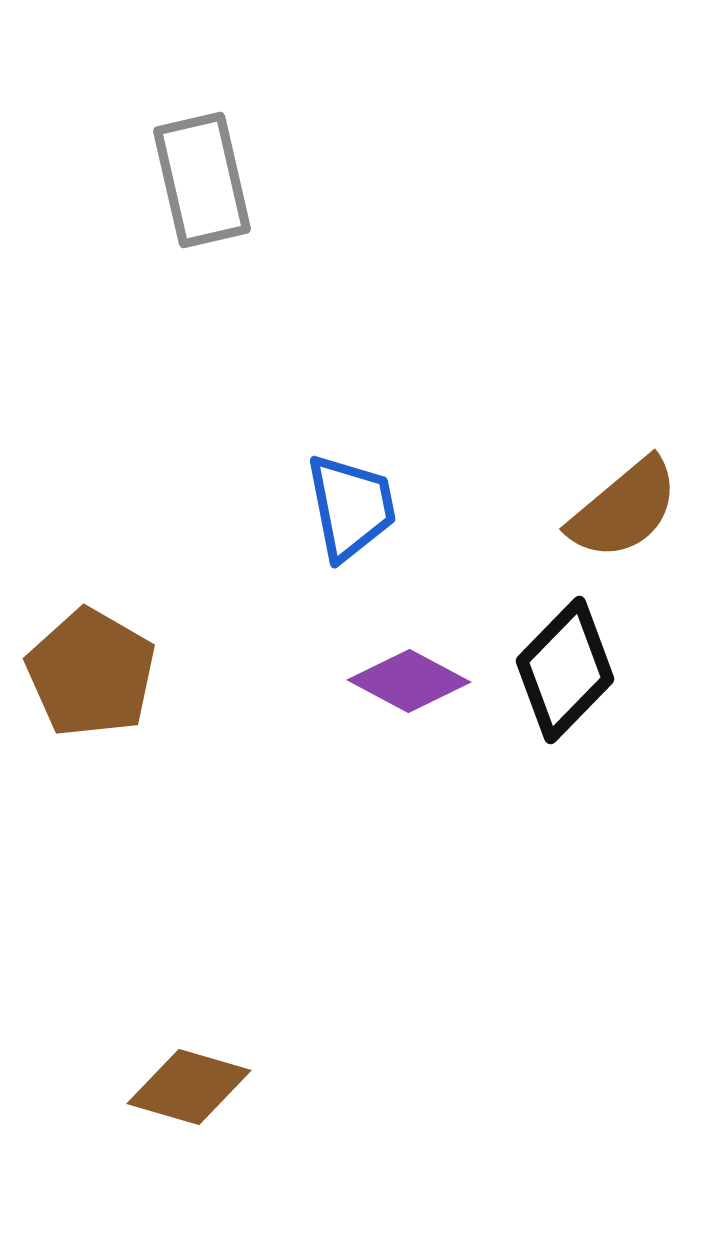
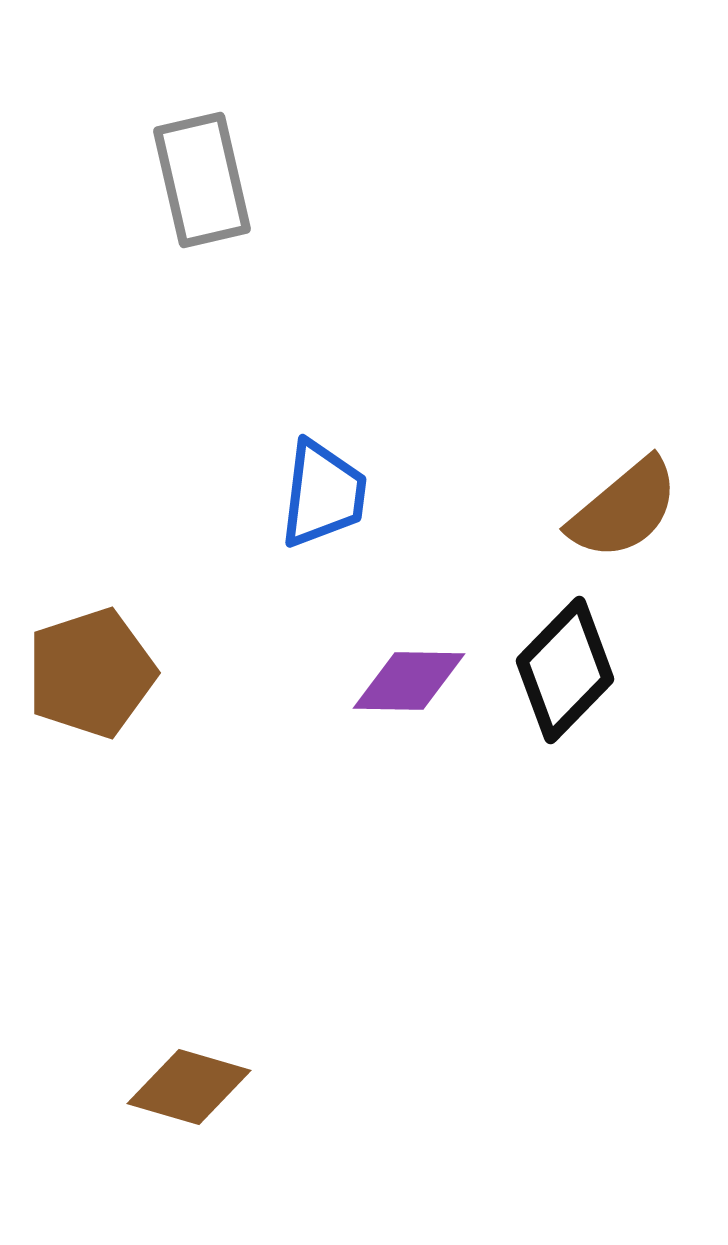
blue trapezoid: moved 28 px left, 13 px up; rotated 18 degrees clockwise
brown pentagon: rotated 24 degrees clockwise
purple diamond: rotated 27 degrees counterclockwise
